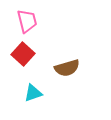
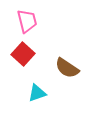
brown semicircle: rotated 50 degrees clockwise
cyan triangle: moved 4 px right
